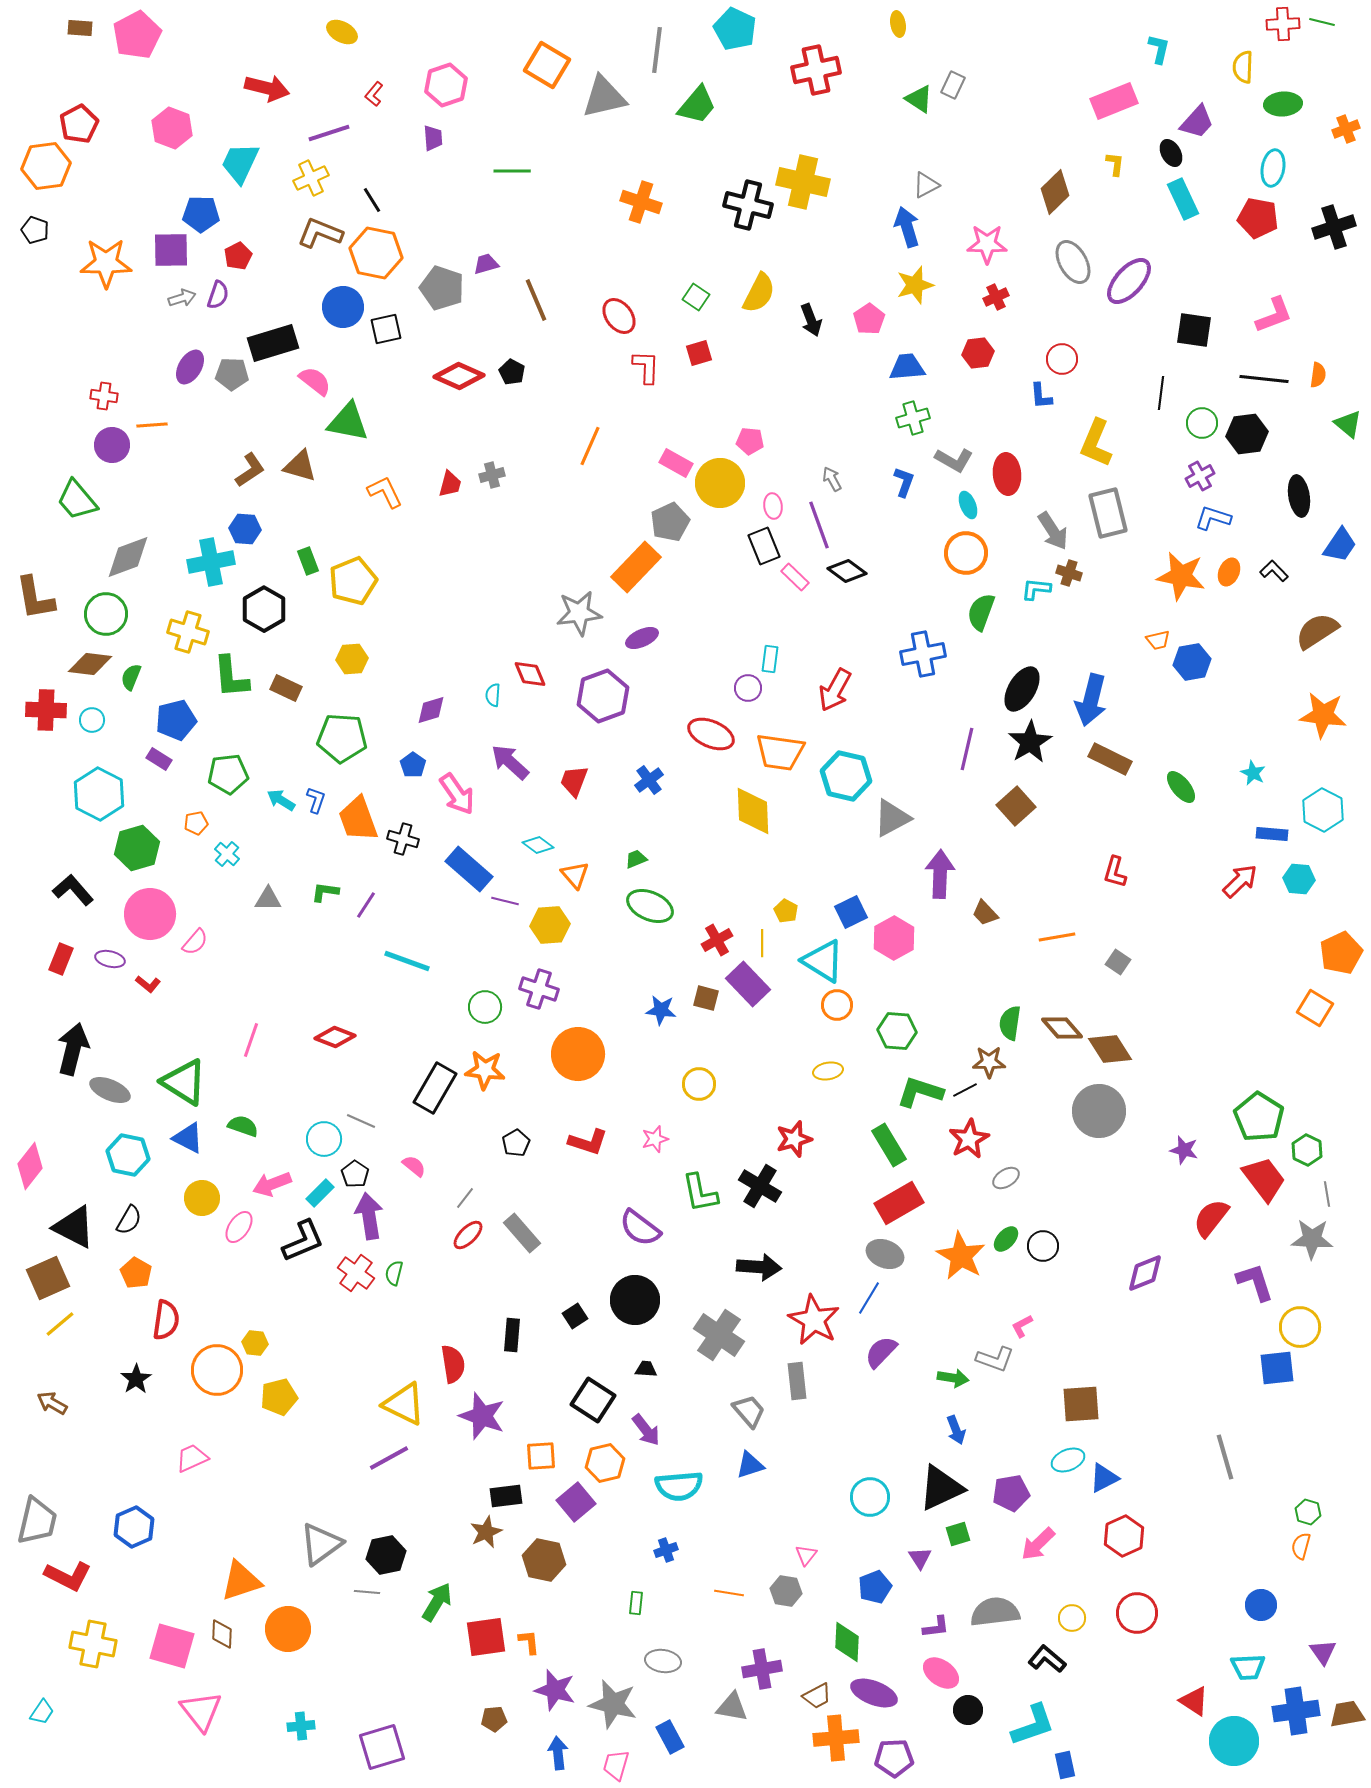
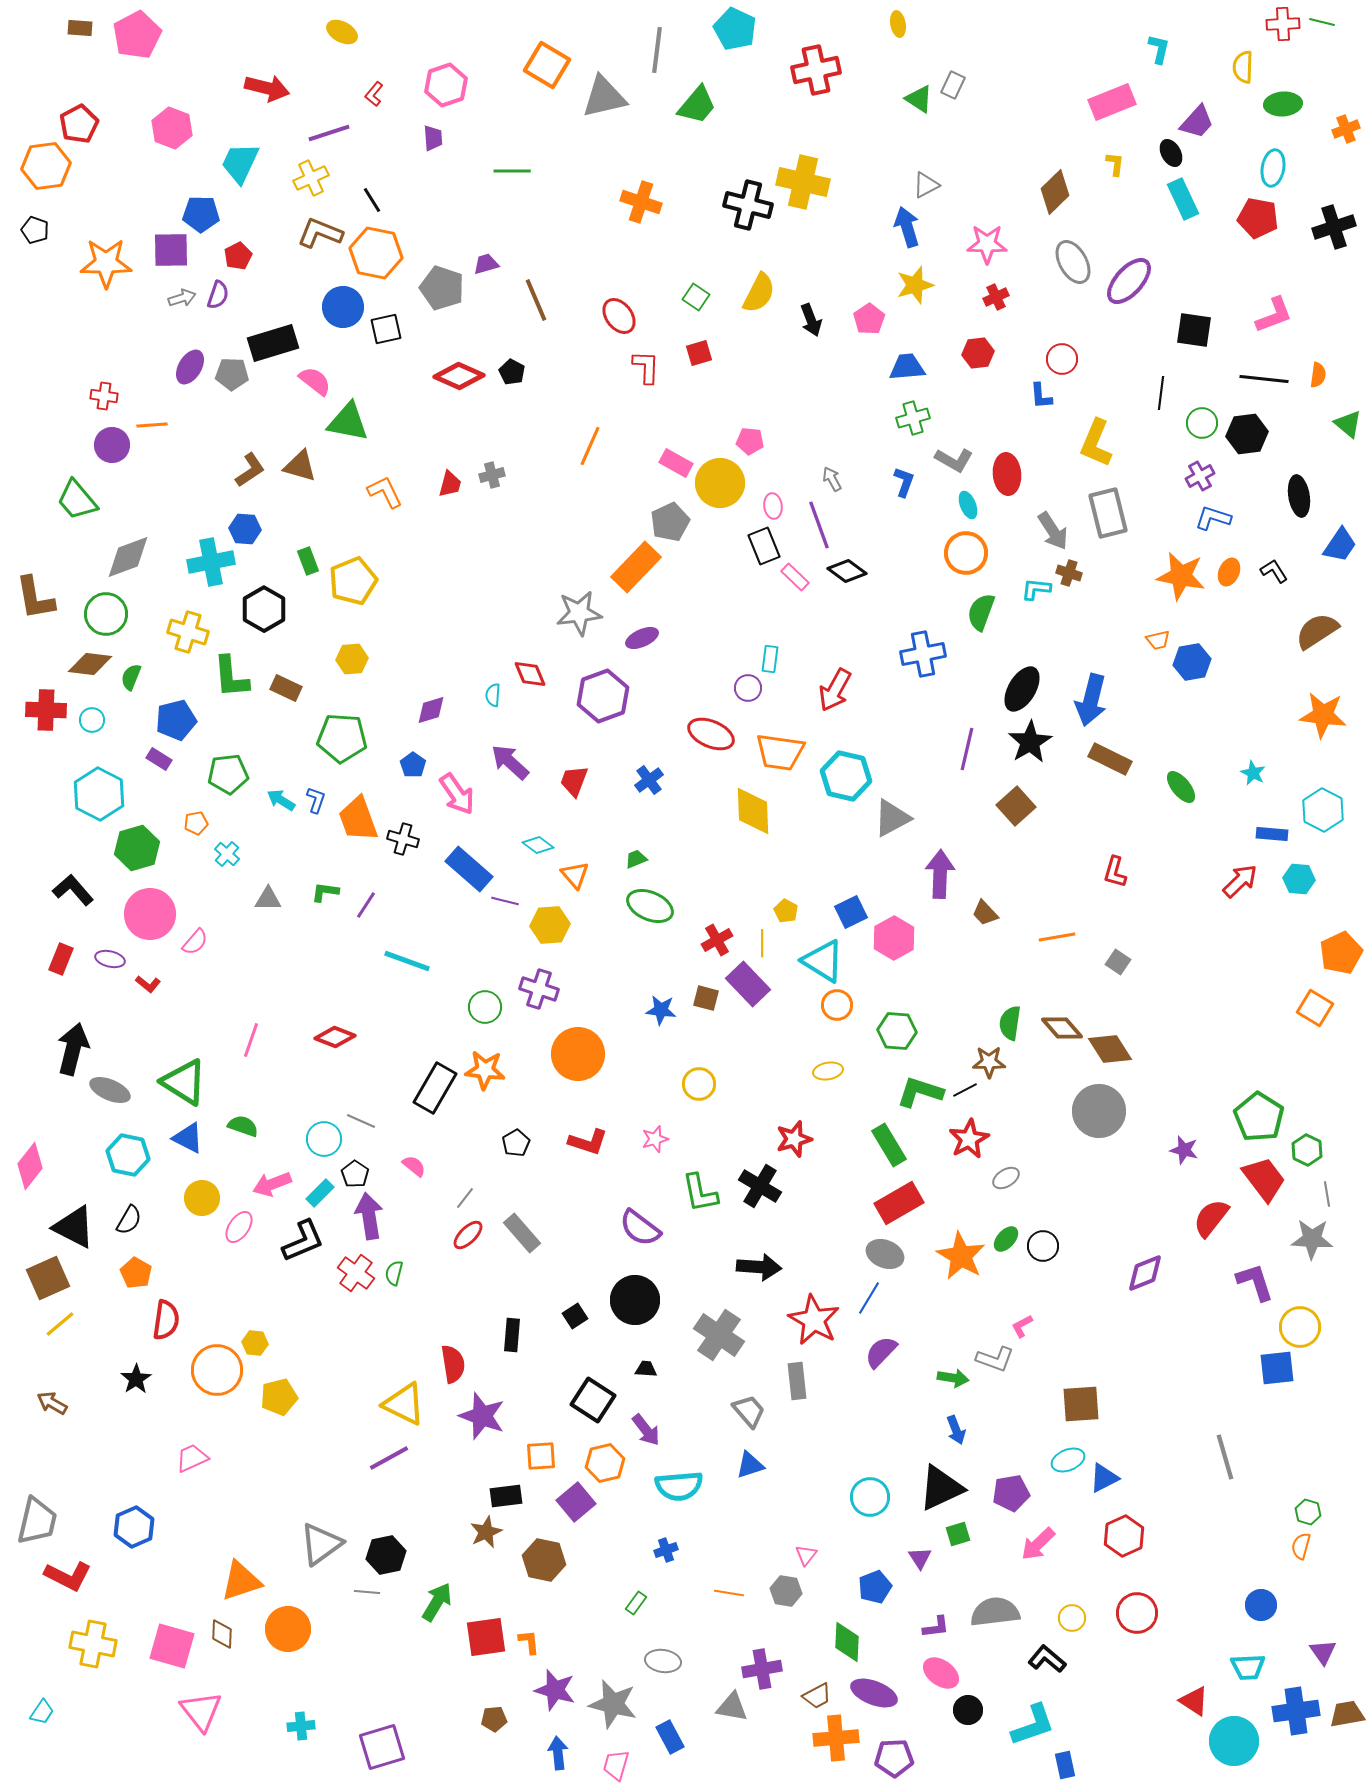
pink rectangle at (1114, 101): moved 2 px left, 1 px down
black L-shape at (1274, 571): rotated 12 degrees clockwise
green rectangle at (636, 1603): rotated 30 degrees clockwise
